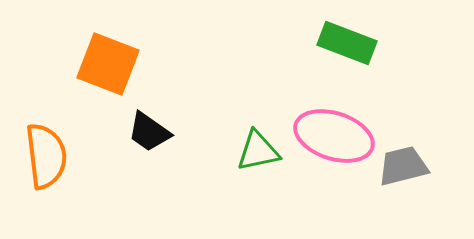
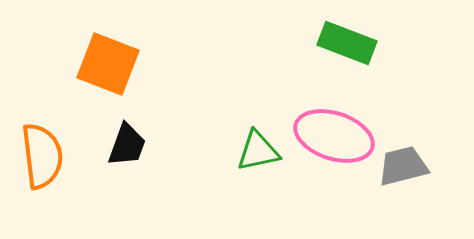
black trapezoid: moved 22 px left, 13 px down; rotated 105 degrees counterclockwise
orange semicircle: moved 4 px left
